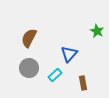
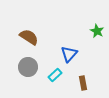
brown semicircle: moved 1 px up; rotated 96 degrees clockwise
gray circle: moved 1 px left, 1 px up
